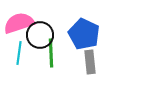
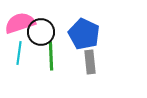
pink semicircle: moved 1 px right
black circle: moved 1 px right, 3 px up
green line: moved 3 px down
